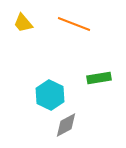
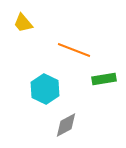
orange line: moved 26 px down
green rectangle: moved 5 px right, 1 px down
cyan hexagon: moved 5 px left, 6 px up
